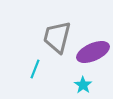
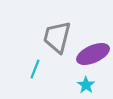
purple ellipse: moved 2 px down
cyan star: moved 3 px right
